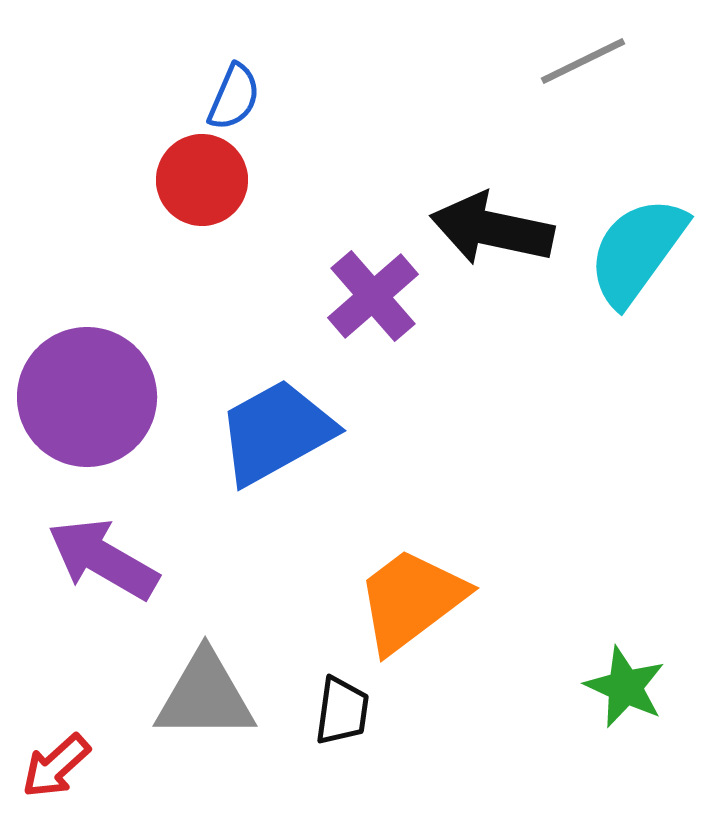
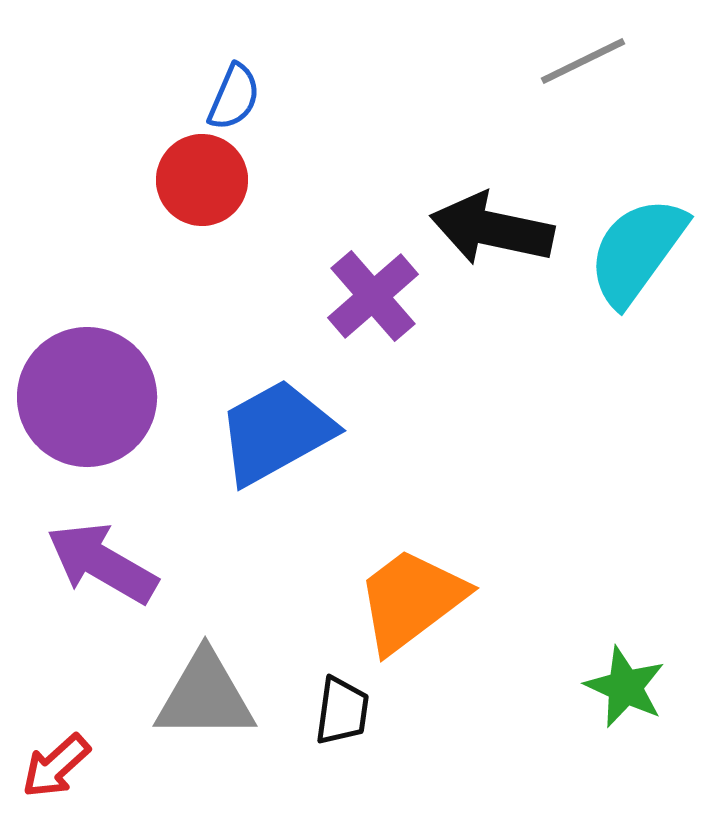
purple arrow: moved 1 px left, 4 px down
